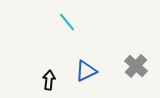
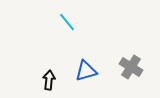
gray cross: moved 5 px left, 1 px down; rotated 10 degrees counterclockwise
blue triangle: rotated 10 degrees clockwise
